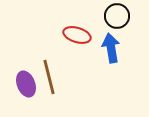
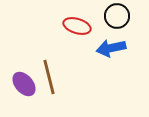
red ellipse: moved 9 px up
blue arrow: rotated 92 degrees counterclockwise
purple ellipse: moved 2 px left; rotated 20 degrees counterclockwise
